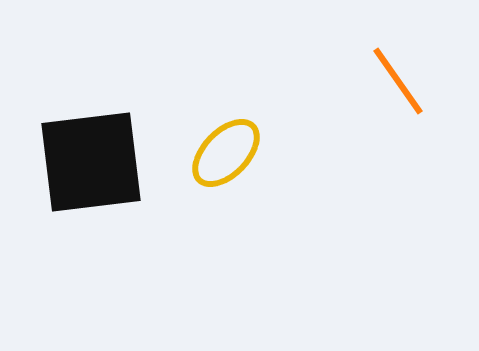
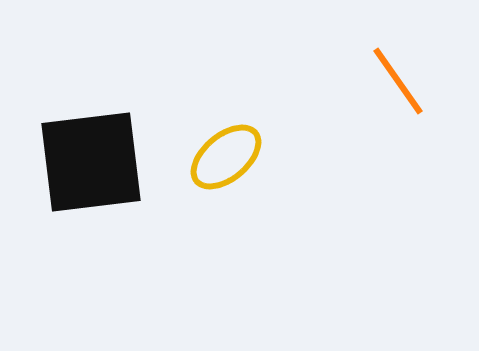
yellow ellipse: moved 4 px down; rotated 6 degrees clockwise
